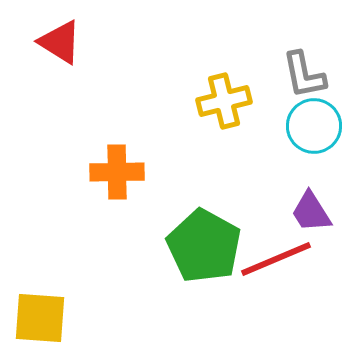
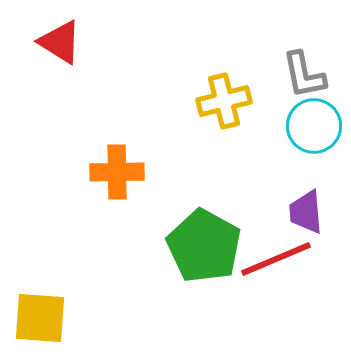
purple trapezoid: moved 5 px left; rotated 27 degrees clockwise
